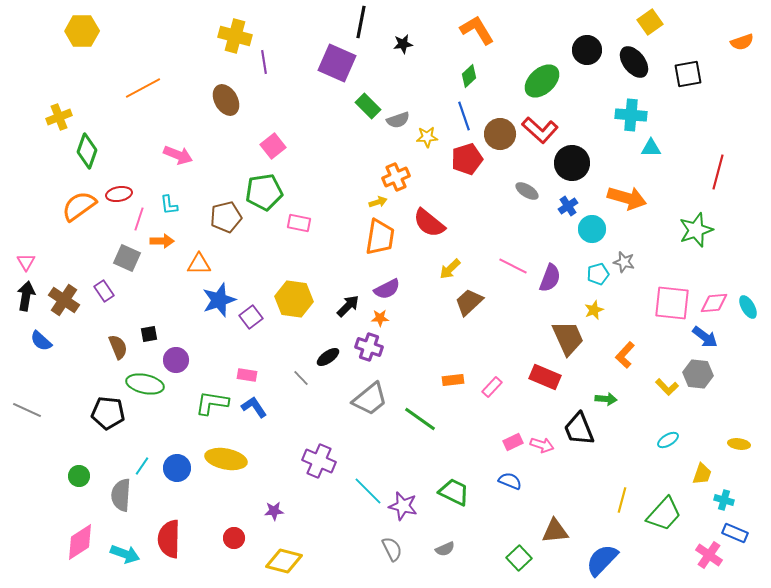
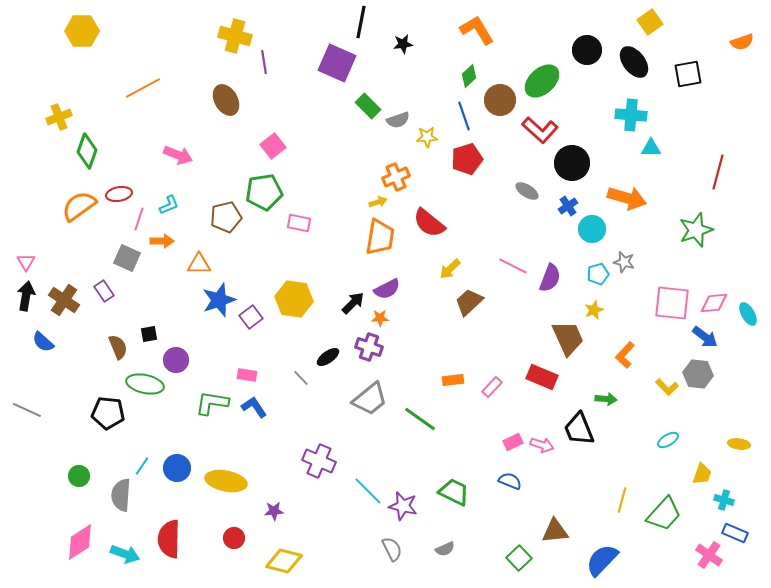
brown circle at (500, 134): moved 34 px up
cyan L-shape at (169, 205): rotated 105 degrees counterclockwise
black arrow at (348, 306): moved 5 px right, 3 px up
cyan ellipse at (748, 307): moved 7 px down
blue semicircle at (41, 341): moved 2 px right, 1 px down
red rectangle at (545, 377): moved 3 px left
yellow ellipse at (226, 459): moved 22 px down
